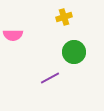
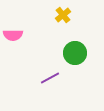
yellow cross: moved 1 px left, 2 px up; rotated 21 degrees counterclockwise
green circle: moved 1 px right, 1 px down
